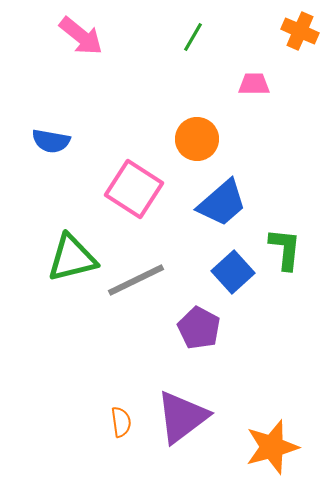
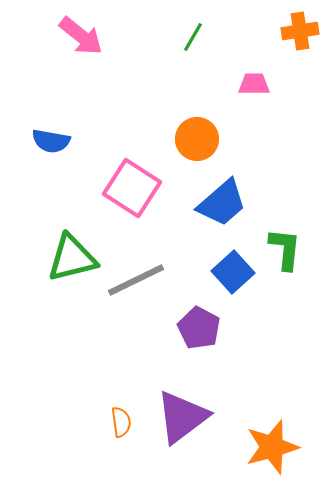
orange cross: rotated 33 degrees counterclockwise
pink square: moved 2 px left, 1 px up
